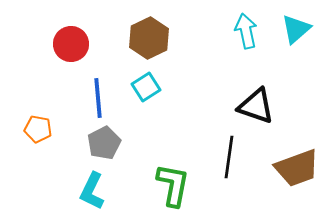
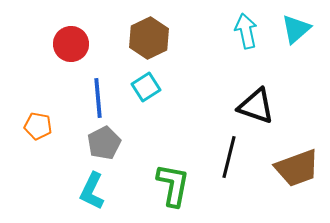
orange pentagon: moved 3 px up
black line: rotated 6 degrees clockwise
